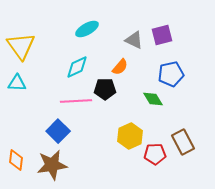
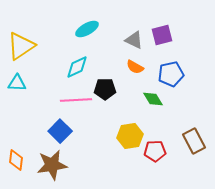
yellow triangle: rotated 32 degrees clockwise
orange semicircle: moved 15 px right; rotated 78 degrees clockwise
pink line: moved 1 px up
blue square: moved 2 px right
yellow hexagon: rotated 15 degrees clockwise
brown rectangle: moved 11 px right, 1 px up
red pentagon: moved 3 px up
